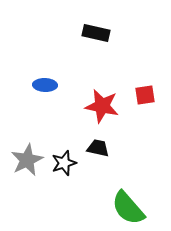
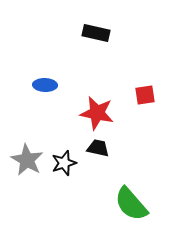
red star: moved 5 px left, 7 px down
gray star: rotated 16 degrees counterclockwise
green semicircle: moved 3 px right, 4 px up
